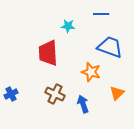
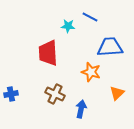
blue line: moved 11 px left, 3 px down; rotated 28 degrees clockwise
blue trapezoid: rotated 24 degrees counterclockwise
blue cross: rotated 16 degrees clockwise
blue arrow: moved 2 px left, 5 px down; rotated 30 degrees clockwise
